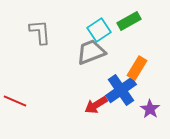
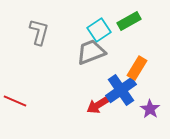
gray L-shape: moved 1 px left; rotated 20 degrees clockwise
red arrow: moved 2 px right
